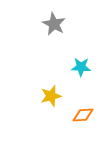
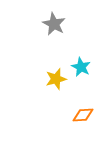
cyan star: rotated 24 degrees clockwise
yellow star: moved 5 px right, 17 px up
